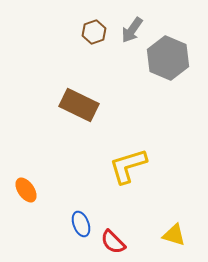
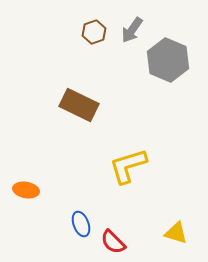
gray hexagon: moved 2 px down
orange ellipse: rotated 45 degrees counterclockwise
yellow triangle: moved 2 px right, 2 px up
